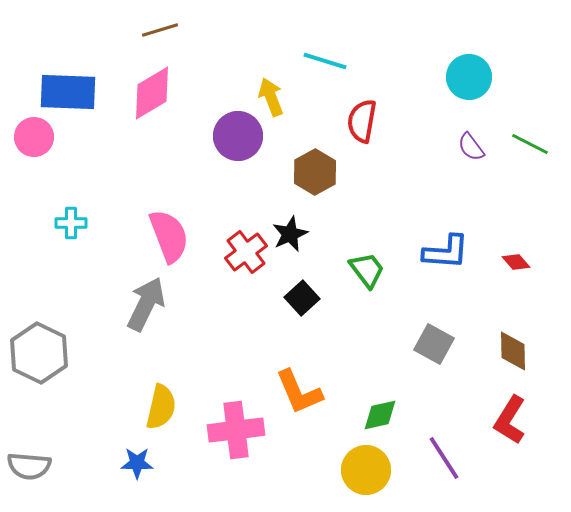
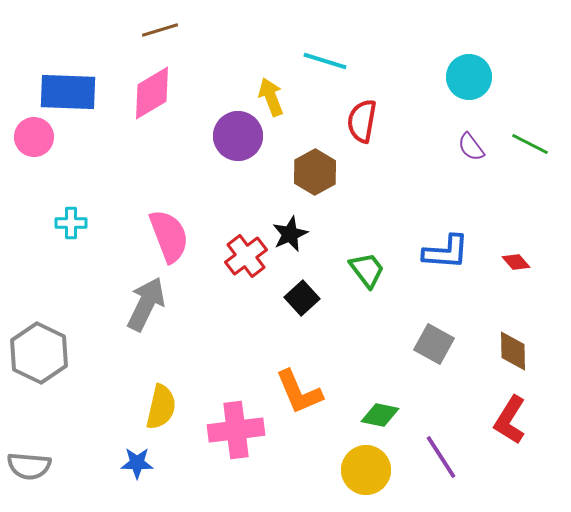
red cross: moved 4 px down
green diamond: rotated 24 degrees clockwise
purple line: moved 3 px left, 1 px up
